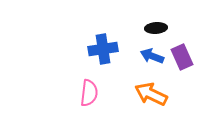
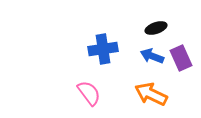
black ellipse: rotated 15 degrees counterclockwise
purple rectangle: moved 1 px left, 1 px down
pink semicircle: rotated 44 degrees counterclockwise
